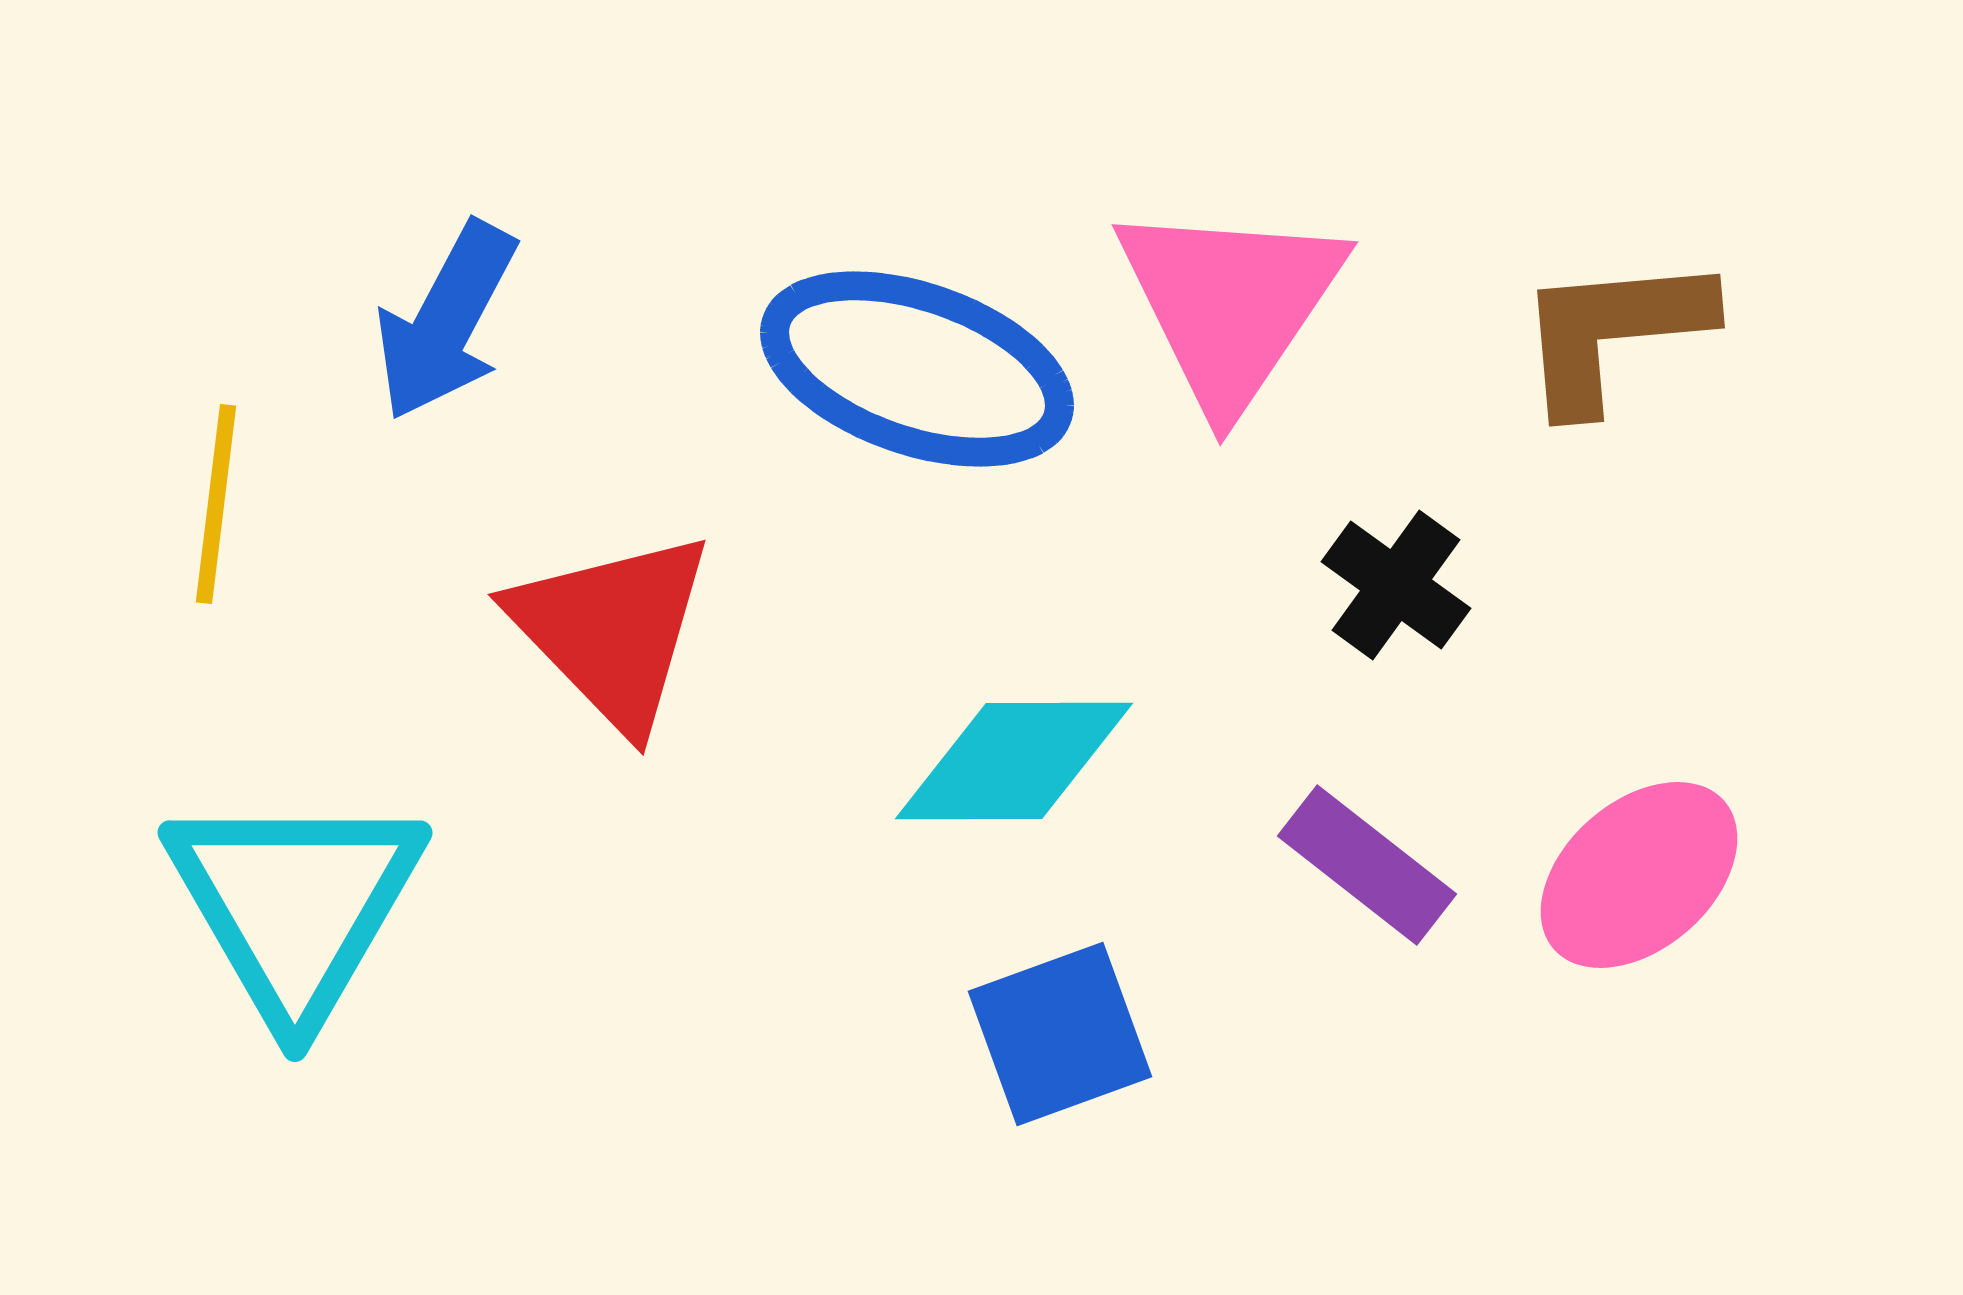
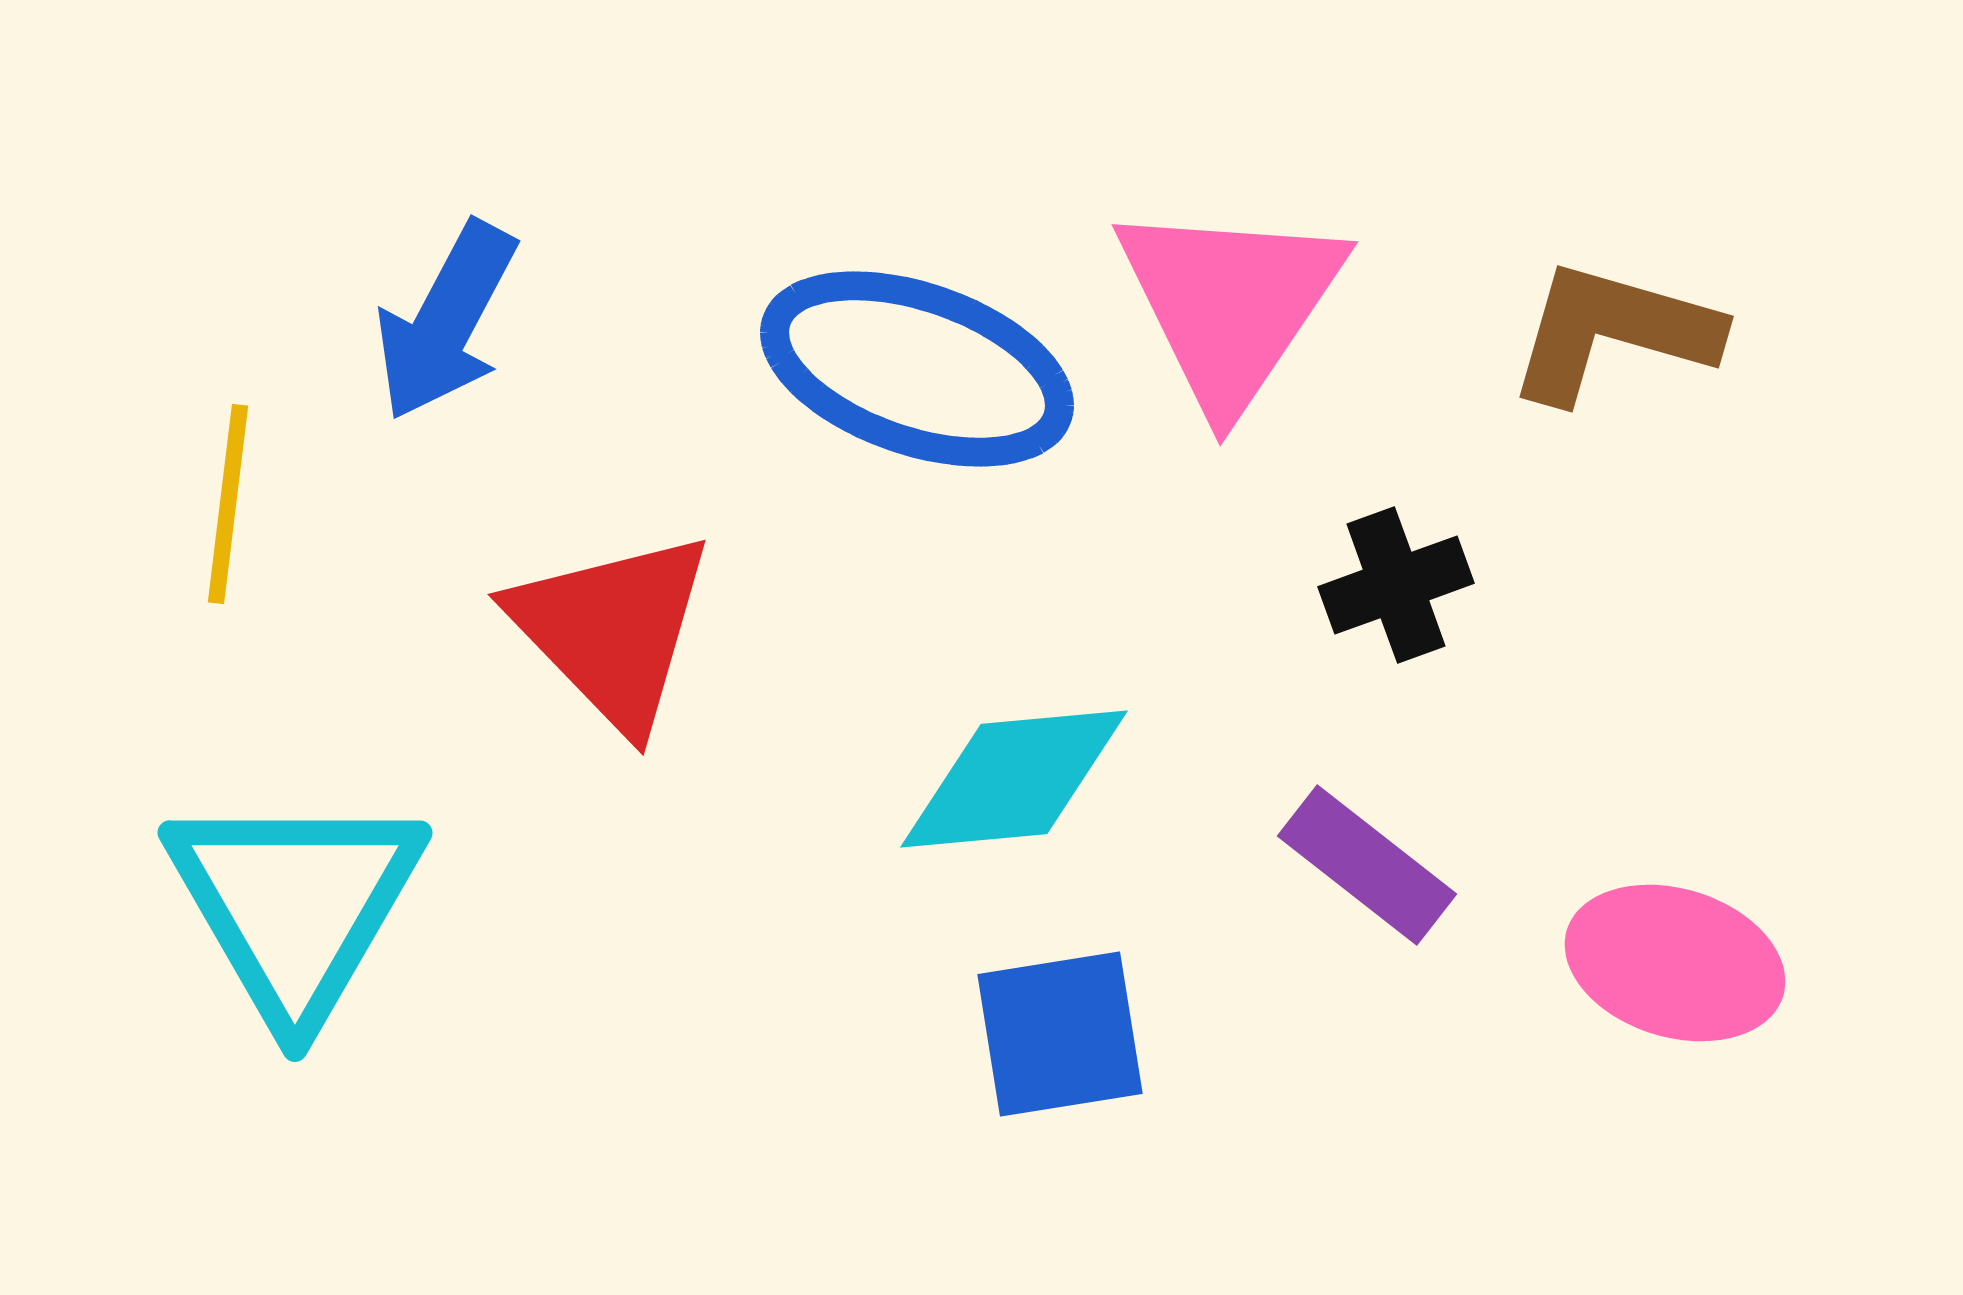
brown L-shape: rotated 21 degrees clockwise
yellow line: moved 12 px right
black cross: rotated 34 degrees clockwise
cyan diamond: moved 18 px down; rotated 5 degrees counterclockwise
pink ellipse: moved 36 px right, 88 px down; rotated 58 degrees clockwise
blue square: rotated 11 degrees clockwise
